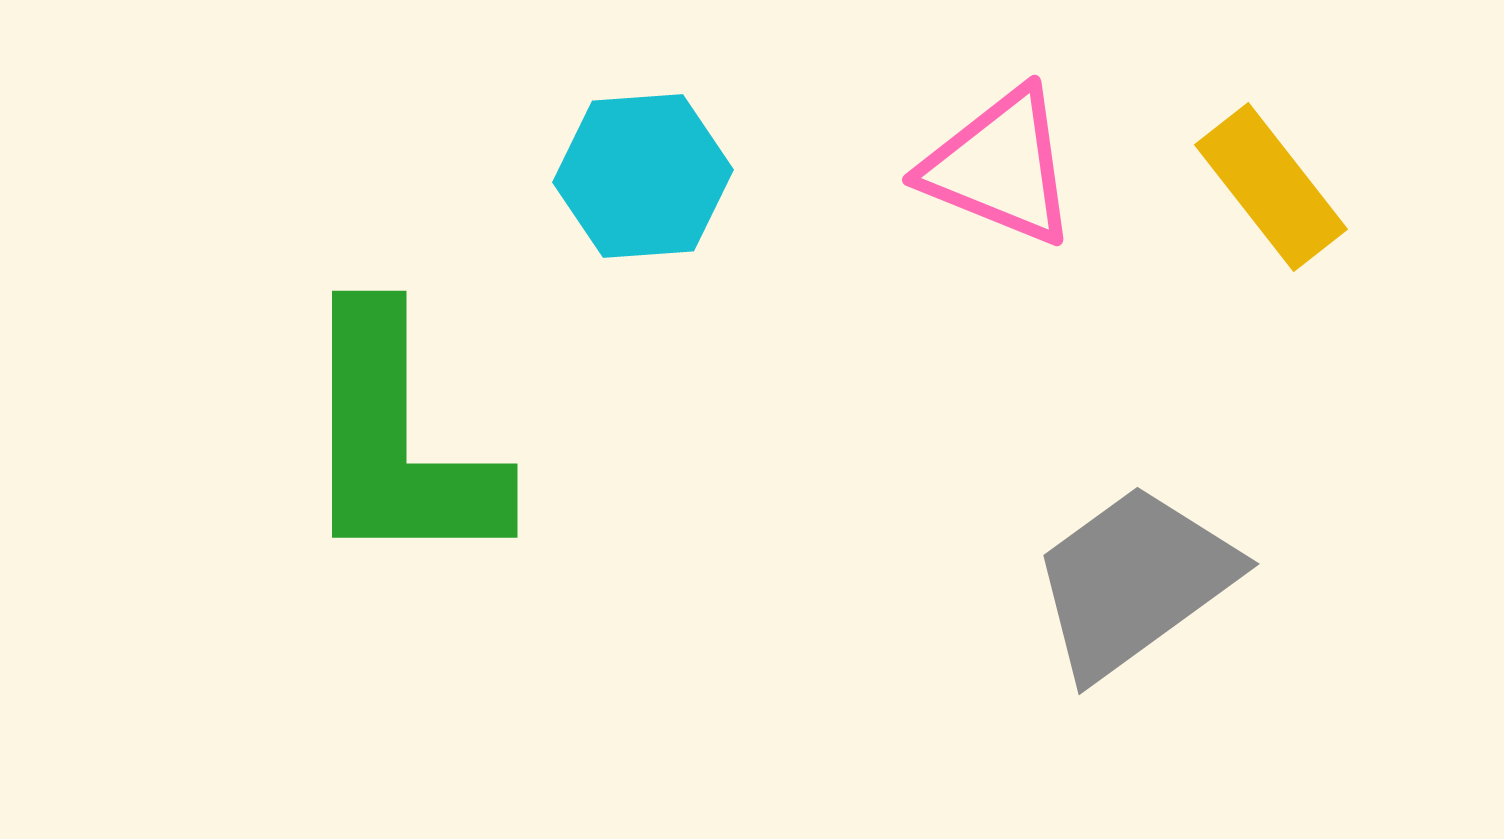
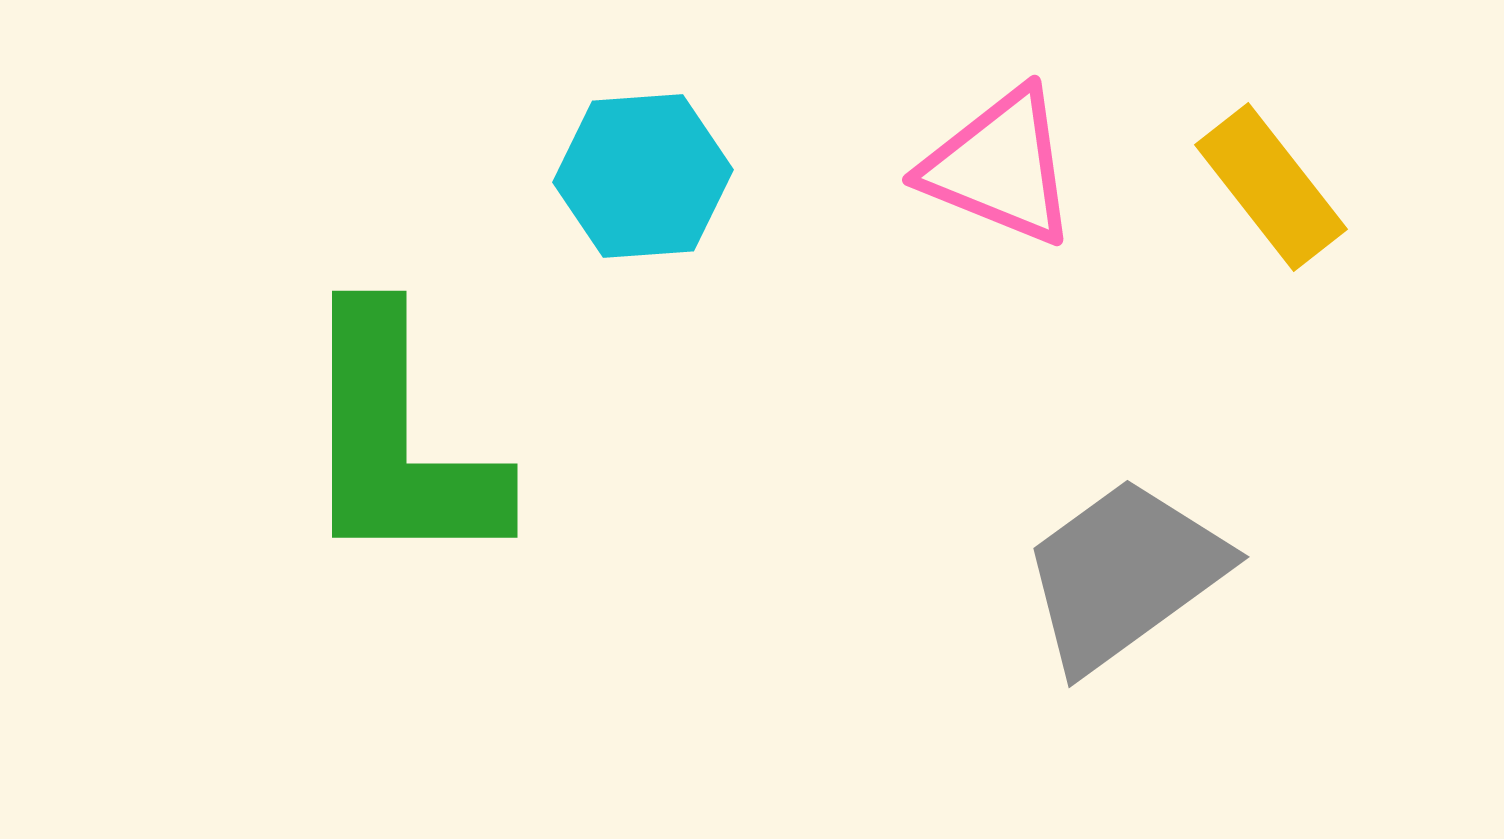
gray trapezoid: moved 10 px left, 7 px up
